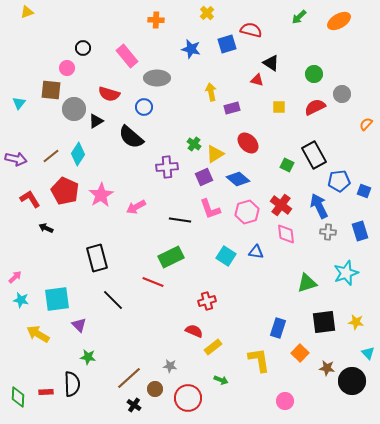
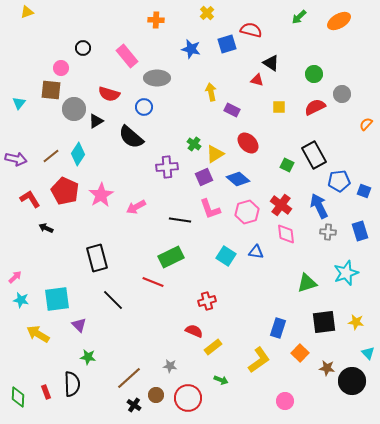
pink circle at (67, 68): moved 6 px left
purple rectangle at (232, 108): moved 2 px down; rotated 42 degrees clockwise
yellow L-shape at (259, 360): rotated 64 degrees clockwise
brown circle at (155, 389): moved 1 px right, 6 px down
red rectangle at (46, 392): rotated 72 degrees clockwise
